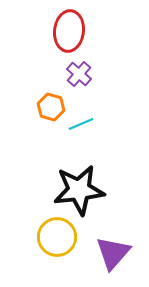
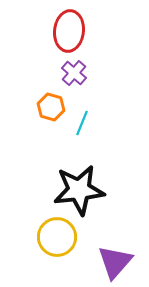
purple cross: moved 5 px left, 1 px up
cyan line: moved 1 px right, 1 px up; rotated 45 degrees counterclockwise
purple triangle: moved 2 px right, 9 px down
